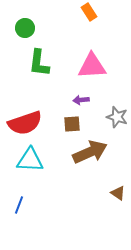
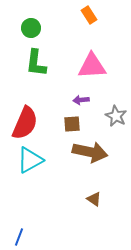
orange rectangle: moved 3 px down
green circle: moved 6 px right
green L-shape: moved 3 px left
gray star: moved 1 px left, 1 px up; rotated 10 degrees clockwise
red semicircle: rotated 48 degrees counterclockwise
brown arrow: rotated 36 degrees clockwise
cyan triangle: rotated 32 degrees counterclockwise
brown triangle: moved 24 px left, 6 px down
blue line: moved 32 px down
